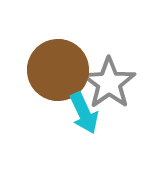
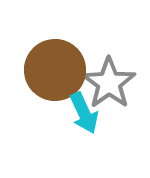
brown circle: moved 3 px left
